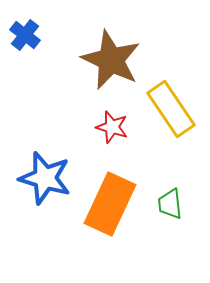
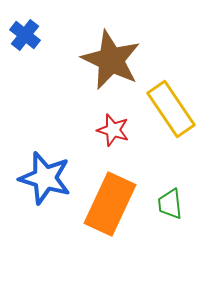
red star: moved 1 px right, 3 px down
